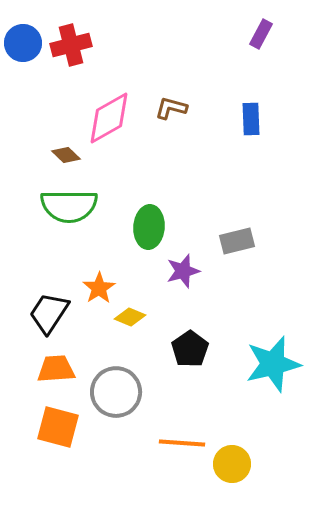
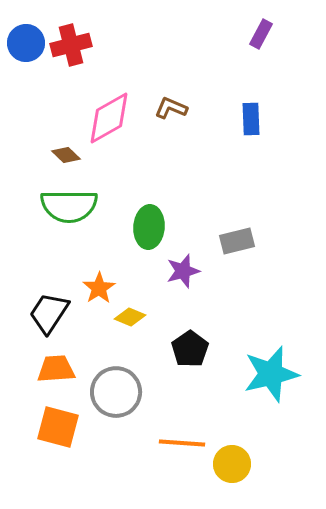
blue circle: moved 3 px right
brown L-shape: rotated 8 degrees clockwise
cyan star: moved 2 px left, 10 px down
